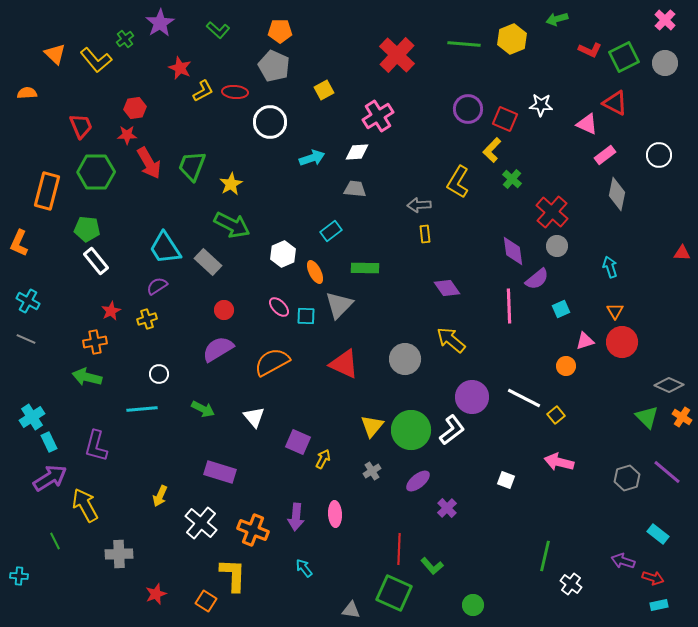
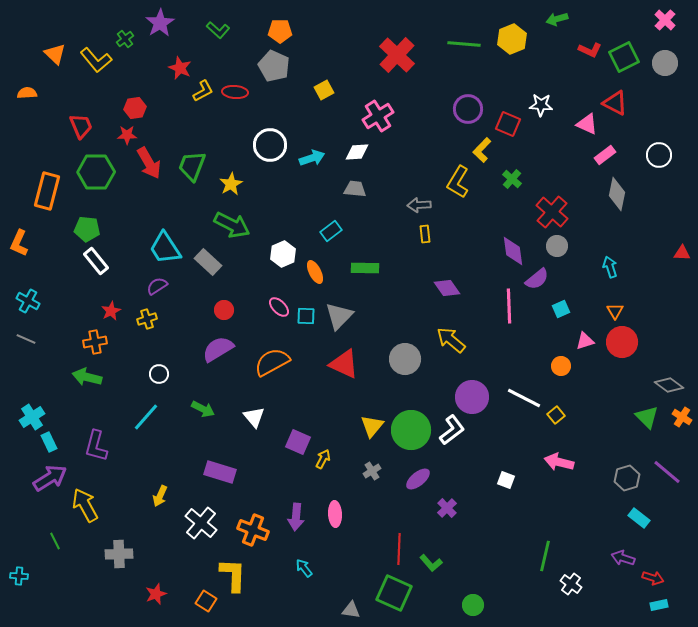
red square at (505, 119): moved 3 px right, 5 px down
white circle at (270, 122): moved 23 px down
yellow L-shape at (492, 150): moved 10 px left
gray triangle at (339, 305): moved 11 px down
orange circle at (566, 366): moved 5 px left
gray diamond at (669, 385): rotated 12 degrees clockwise
cyan line at (142, 409): moved 4 px right, 8 px down; rotated 44 degrees counterclockwise
purple ellipse at (418, 481): moved 2 px up
cyan rectangle at (658, 534): moved 19 px left, 16 px up
purple arrow at (623, 561): moved 3 px up
green L-shape at (432, 566): moved 1 px left, 3 px up
